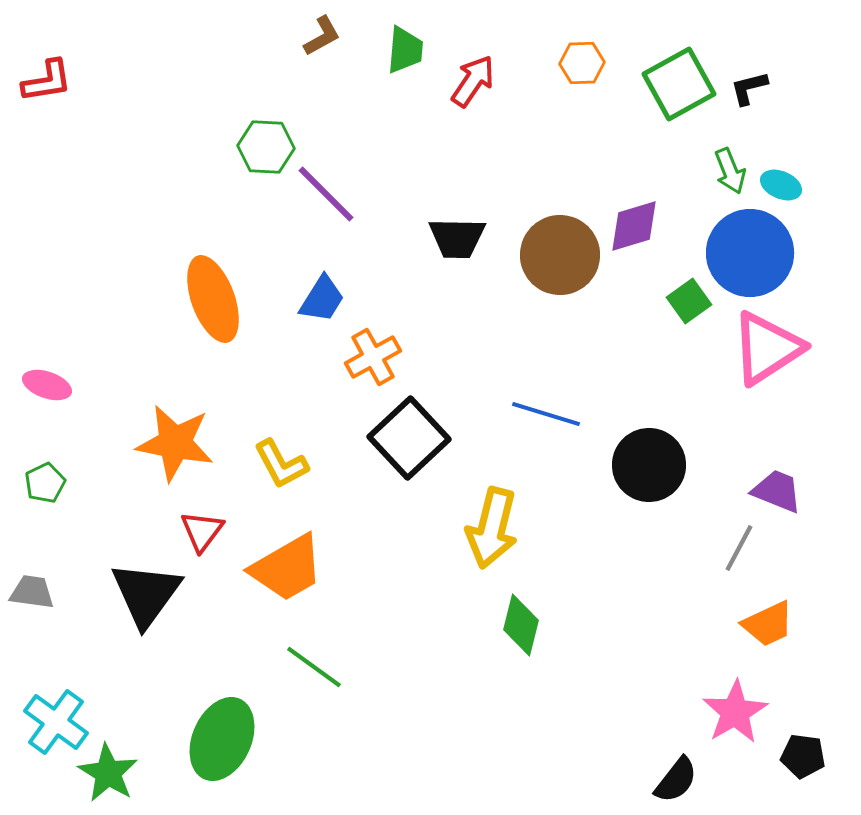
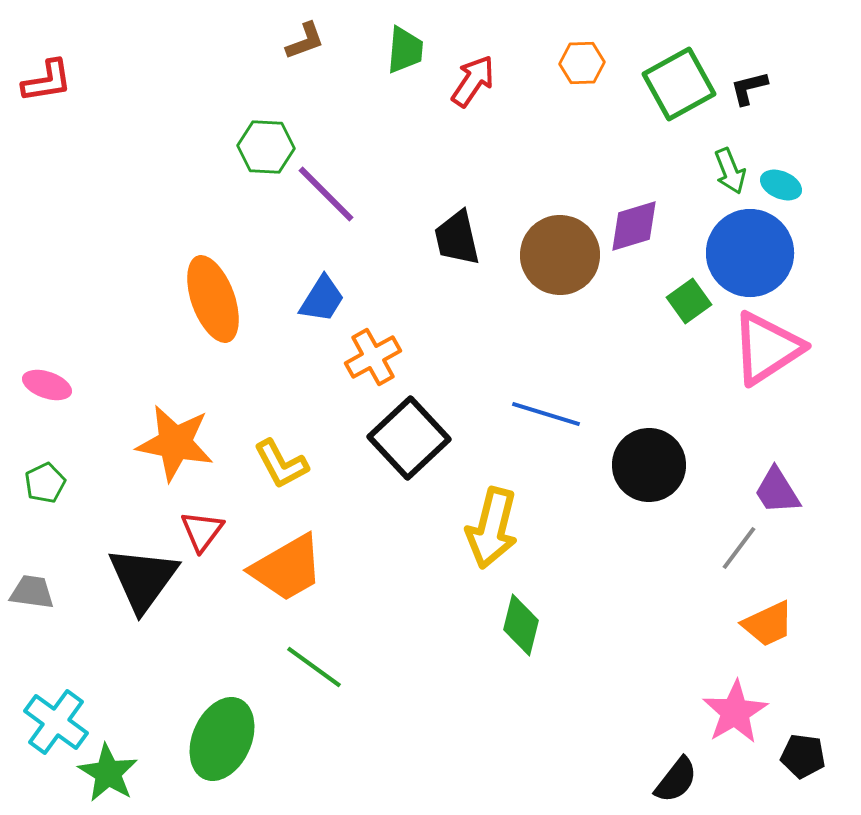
brown L-shape at (322, 36): moved 17 px left, 5 px down; rotated 9 degrees clockwise
black trapezoid at (457, 238): rotated 76 degrees clockwise
purple trapezoid at (777, 491): rotated 144 degrees counterclockwise
gray line at (739, 548): rotated 9 degrees clockwise
black triangle at (146, 594): moved 3 px left, 15 px up
